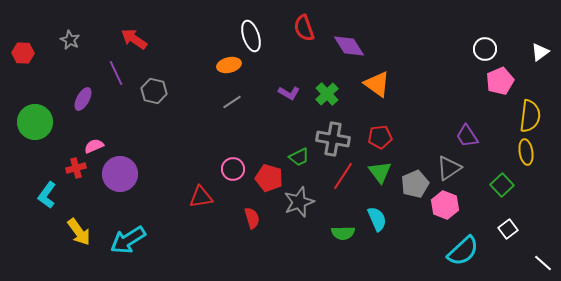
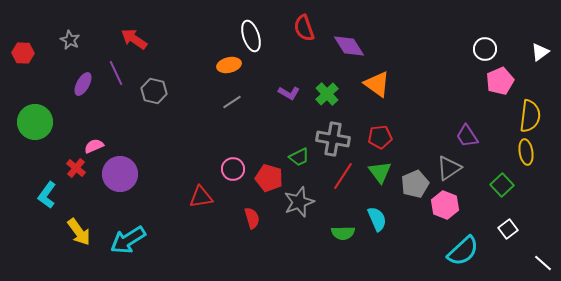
purple ellipse at (83, 99): moved 15 px up
red cross at (76, 168): rotated 36 degrees counterclockwise
